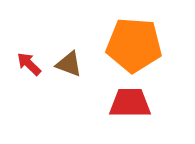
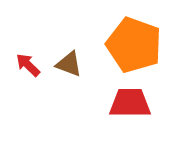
orange pentagon: rotated 16 degrees clockwise
red arrow: moved 1 px left, 1 px down
